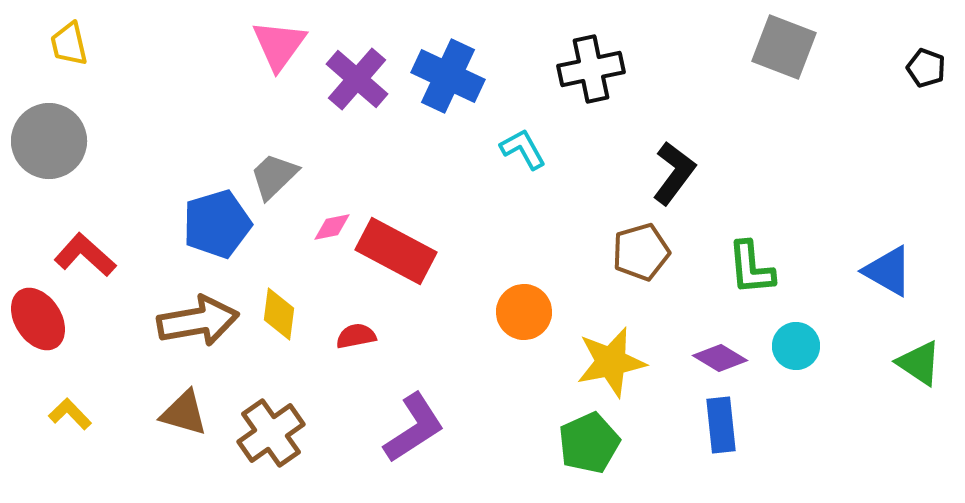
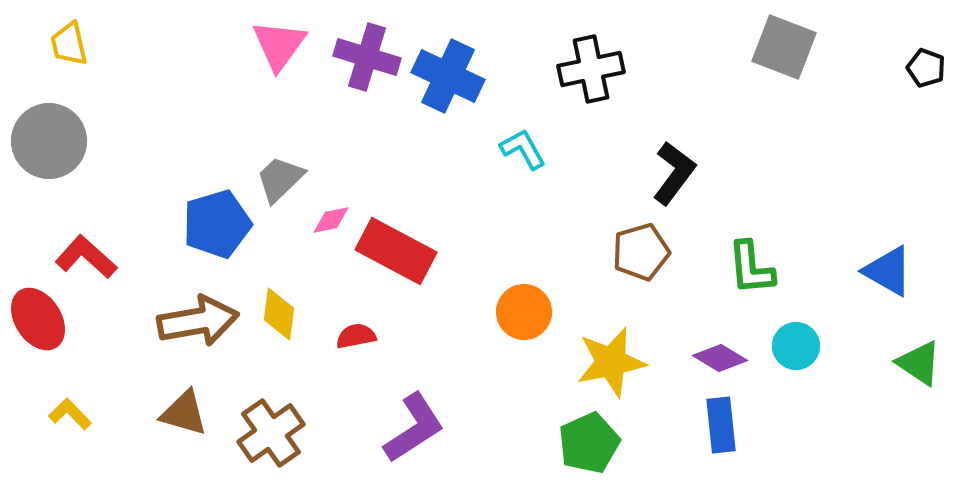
purple cross: moved 10 px right, 22 px up; rotated 24 degrees counterclockwise
gray trapezoid: moved 6 px right, 3 px down
pink diamond: moved 1 px left, 7 px up
red L-shape: moved 1 px right, 2 px down
